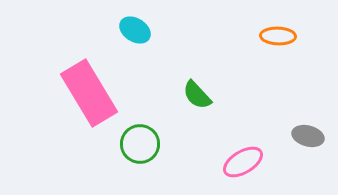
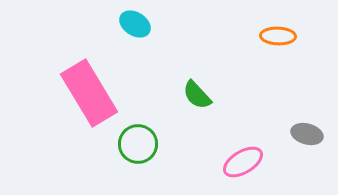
cyan ellipse: moved 6 px up
gray ellipse: moved 1 px left, 2 px up
green circle: moved 2 px left
